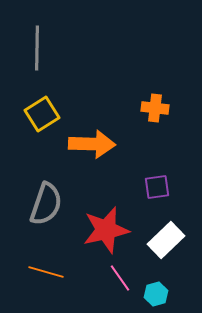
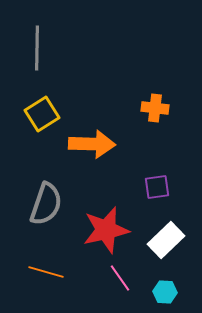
cyan hexagon: moved 9 px right, 2 px up; rotated 20 degrees clockwise
